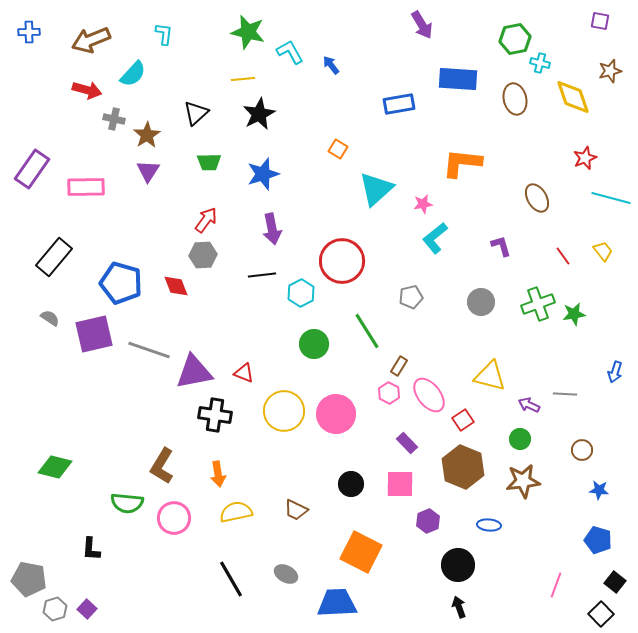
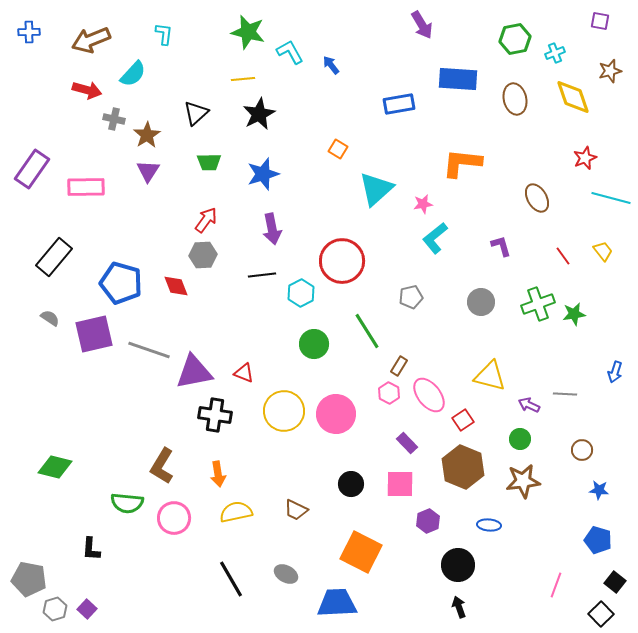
cyan cross at (540, 63): moved 15 px right, 10 px up; rotated 36 degrees counterclockwise
